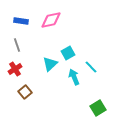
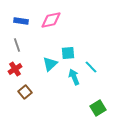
cyan square: rotated 24 degrees clockwise
